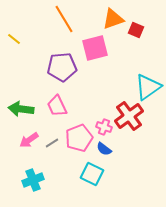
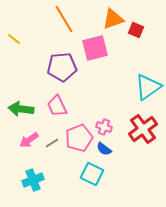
red cross: moved 14 px right, 13 px down
